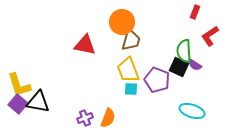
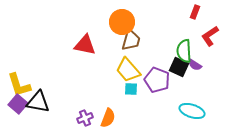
yellow trapezoid: rotated 20 degrees counterclockwise
